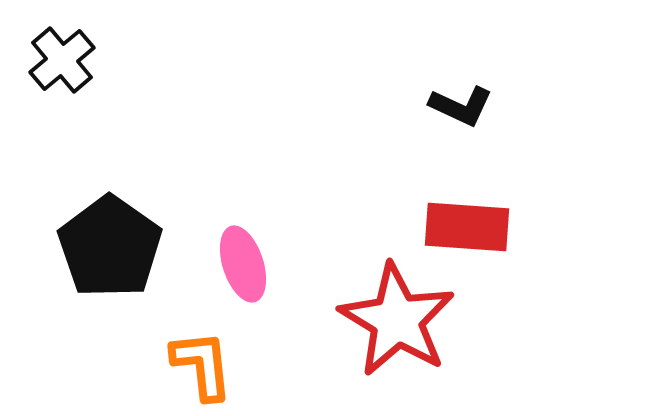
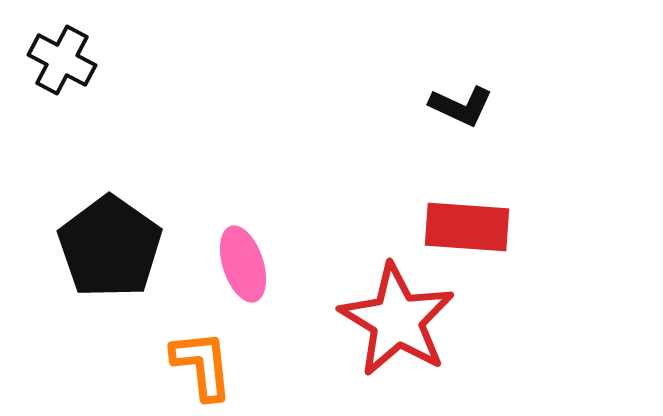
black cross: rotated 22 degrees counterclockwise
